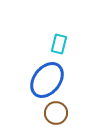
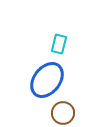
brown circle: moved 7 px right
